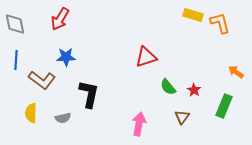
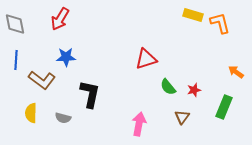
red triangle: moved 2 px down
red star: rotated 24 degrees clockwise
black L-shape: moved 1 px right
green rectangle: moved 1 px down
gray semicircle: rotated 28 degrees clockwise
